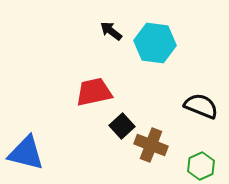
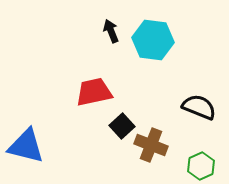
black arrow: rotated 30 degrees clockwise
cyan hexagon: moved 2 px left, 3 px up
black semicircle: moved 2 px left, 1 px down
blue triangle: moved 7 px up
